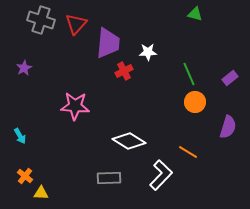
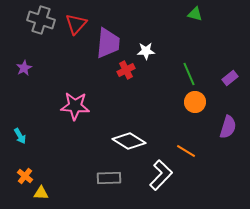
white star: moved 2 px left, 1 px up
red cross: moved 2 px right, 1 px up
orange line: moved 2 px left, 1 px up
